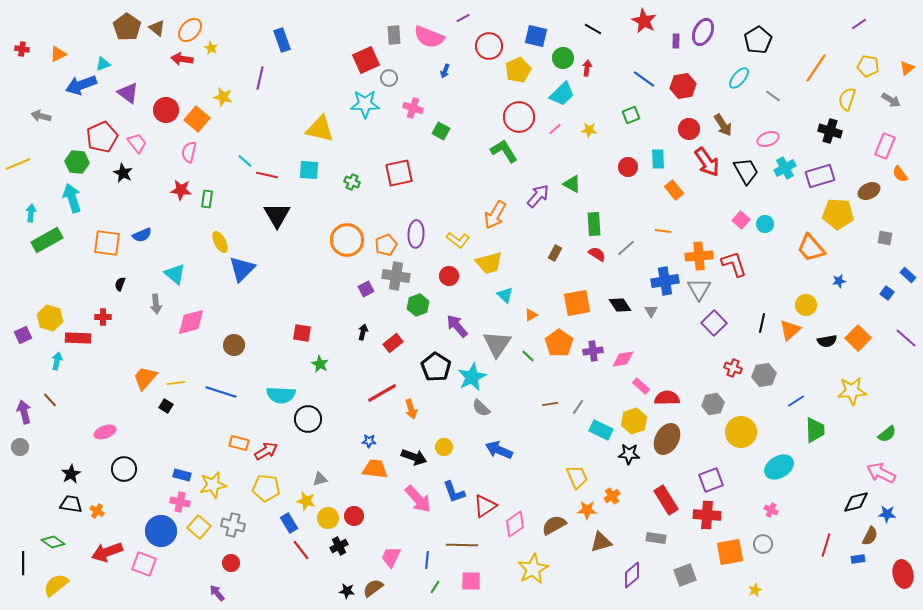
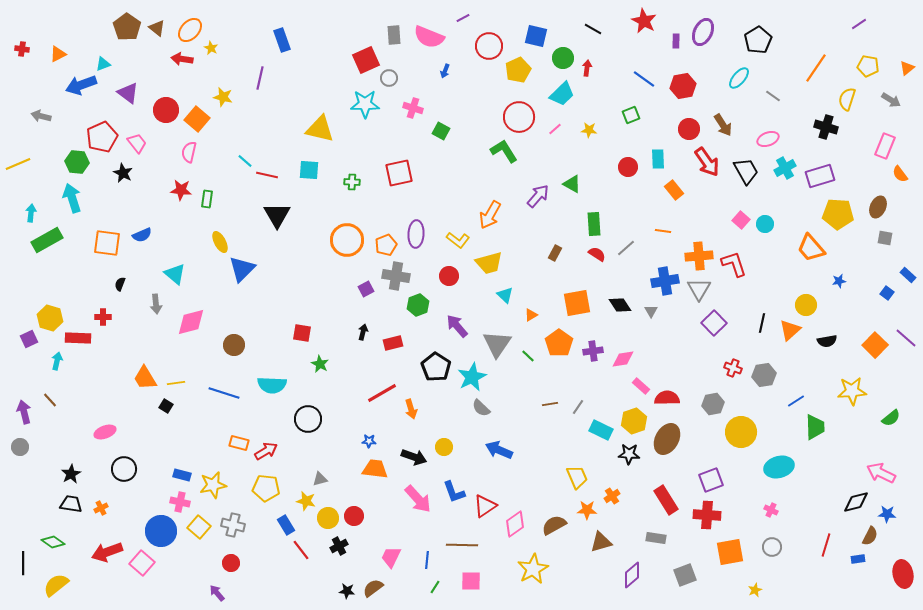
black cross at (830, 131): moved 4 px left, 4 px up
green cross at (352, 182): rotated 21 degrees counterclockwise
brown ellipse at (869, 191): moved 9 px right, 16 px down; rotated 40 degrees counterclockwise
orange arrow at (495, 215): moved 5 px left
purple square at (23, 335): moved 6 px right, 4 px down
orange square at (858, 338): moved 17 px right, 7 px down
red rectangle at (393, 343): rotated 24 degrees clockwise
orange trapezoid at (145, 378): rotated 72 degrees counterclockwise
blue line at (221, 392): moved 3 px right, 1 px down
cyan semicircle at (281, 395): moved 9 px left, 10 px up
green trapezoid at (815, 430): moved 3 px up
green semicircle at (887, 434): moved 4 px right, 16 px up
cyan ellipse at (779, 467): rotated 16 degrees clockwise
orange cross at (97, 511): moved 4 px right, 3 px up; rotated 32 degrees clockwise
blue rectangle at (289, 523): moved 3 px left, 2 px down
gray circle at (763, 544): moved 9 px right, 3 px down
pink square at (144, 564): moved 2 px left, 1 px up; rotated 20 degrees clockwise
